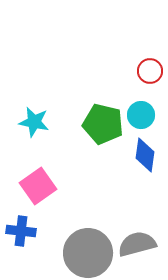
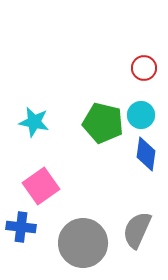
red circle: moved 6 px left, 3 px up
green pentagon: moved 1 px up
blue diamond: moved 1 px right, 1 px up
pink square: moved 3 px right
blue cross: moved 4 px up
gray semicircle: moved 14 px up; rotated 51 degrees counterclockwise
gray circle: moved 5 px left, 10 px up
